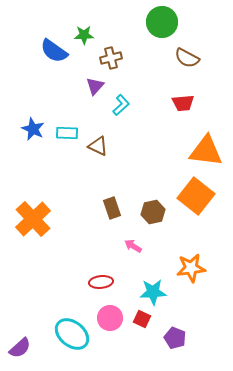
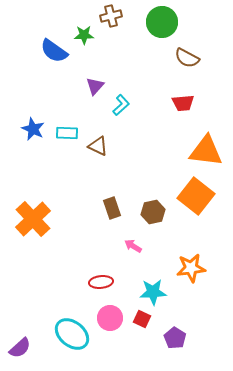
brown cross: moved 42 px up
purple pentagon: rotated 10 degrees clockwise
